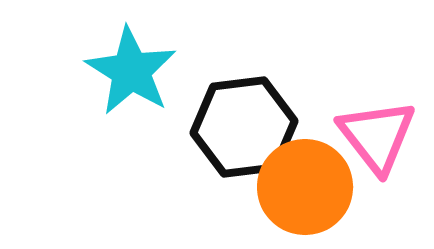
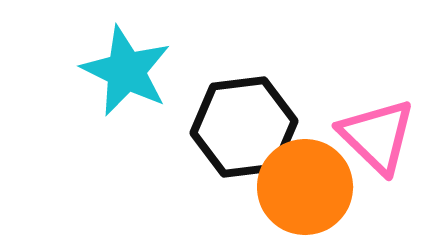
cyan star: moved 5 px left; rotated 6 degrees counterclockwise
pink triangle: rotated 8 degrees counterclockwise
